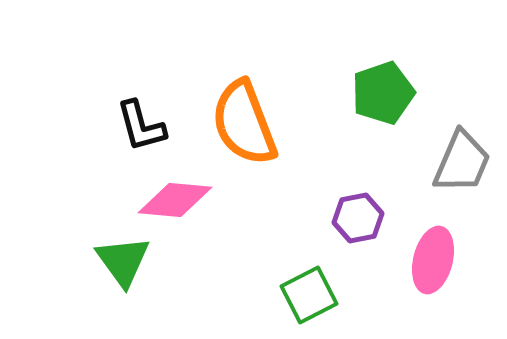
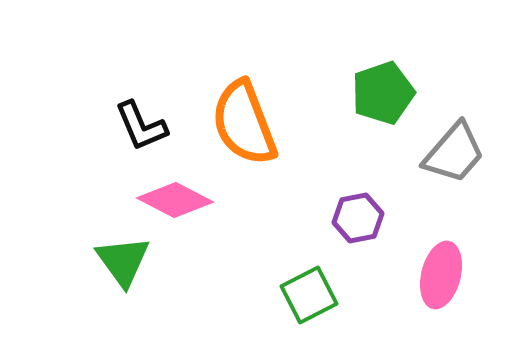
black L-shape: rotated 8 degrees counterclockwise
gray trapezoid: moved 8 px left, 9 px up; rotated 18 degrees clockwise
pink diamond: rotated 22 degrees clockwise
pink ellipse: moved 8 px right, 15 px down
